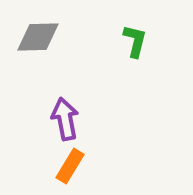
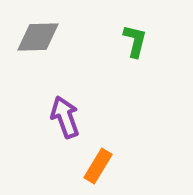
purple arrow: moved 2 px up; rotated 9 degrees counterclockwise
orange rectangle: moved 28 px right
